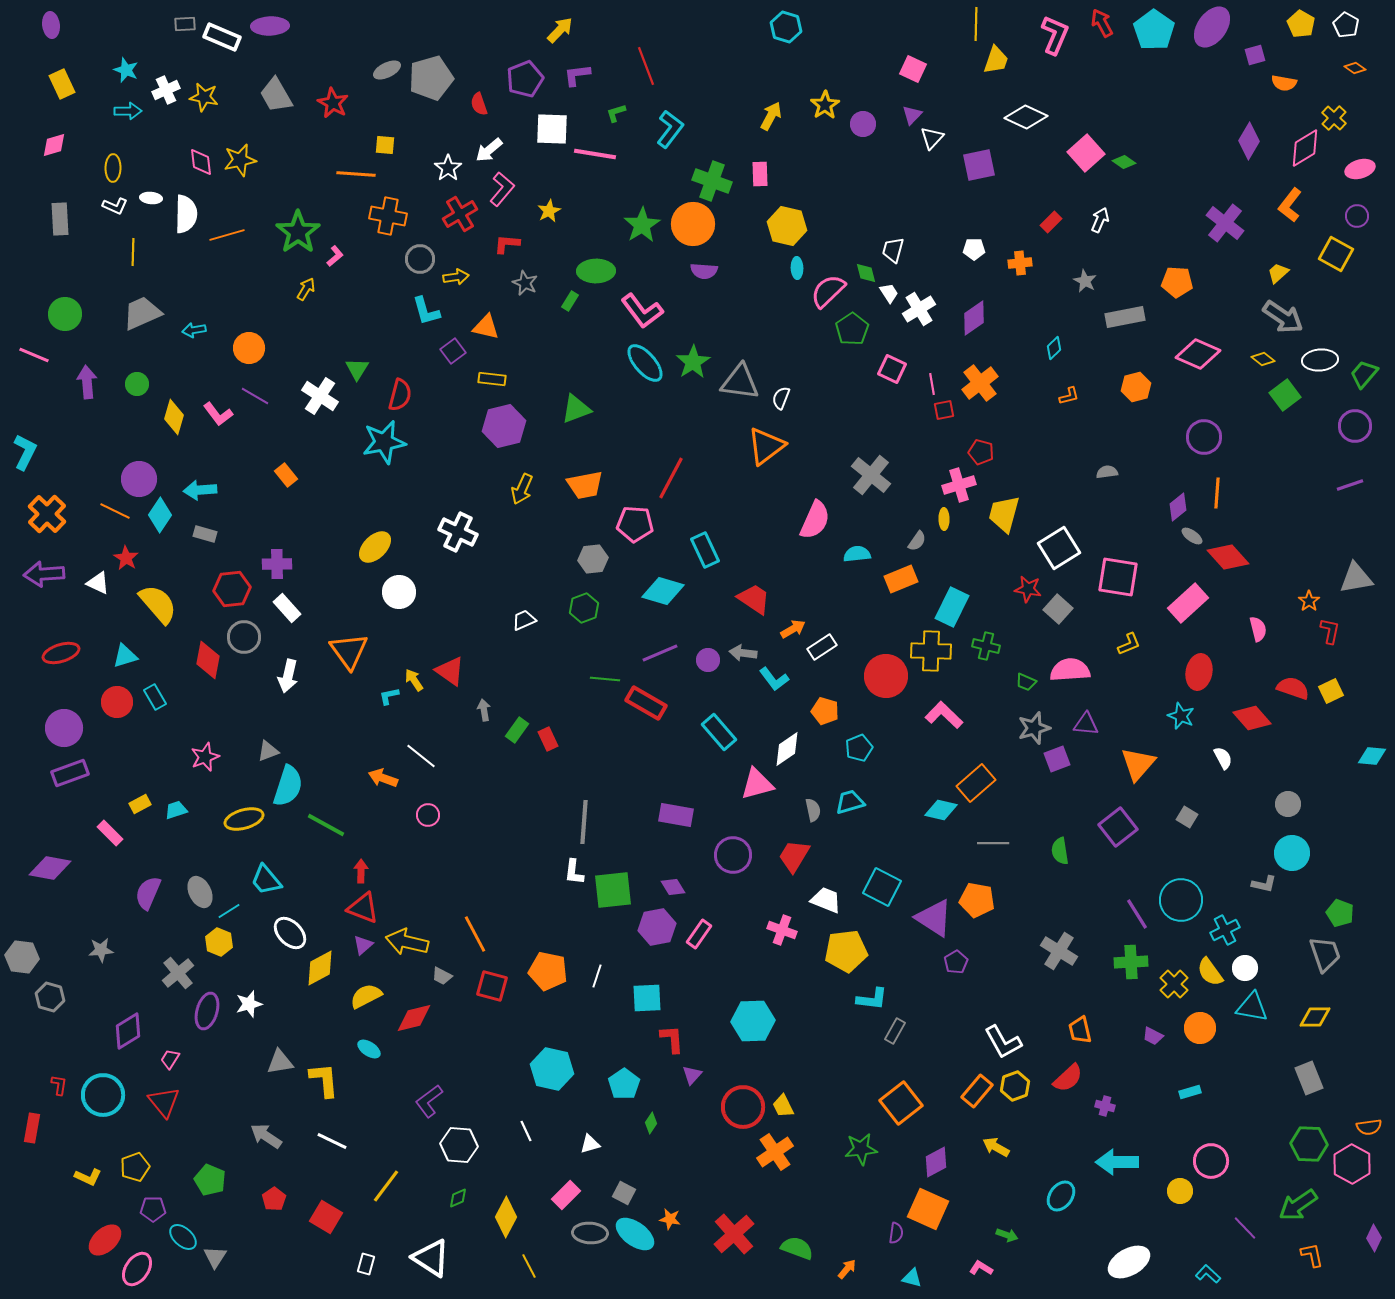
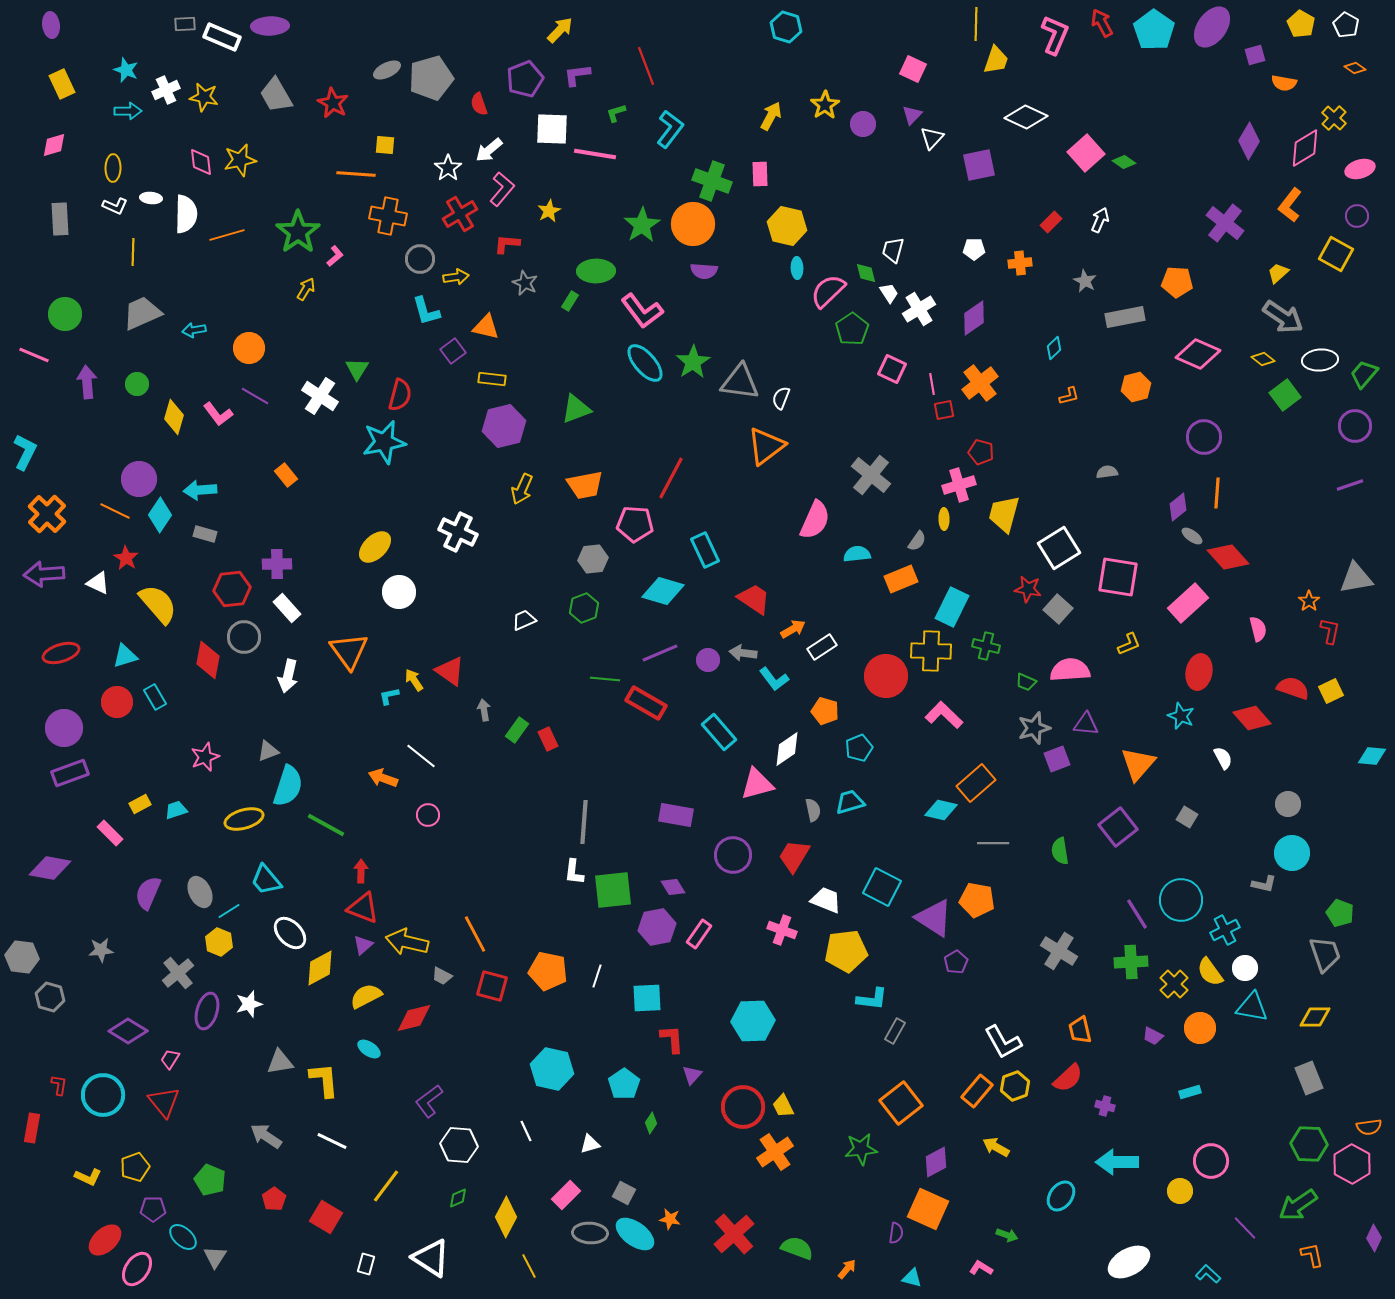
purple diamond at (128, 1031): rotated 63 degrees clockwise
